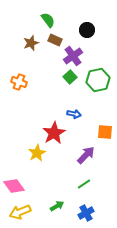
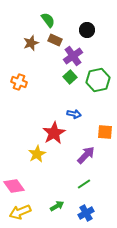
yellow star: moved 1 px down
